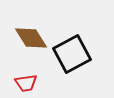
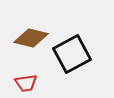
brown diamond: rotated 44 degrees counterclockwise
